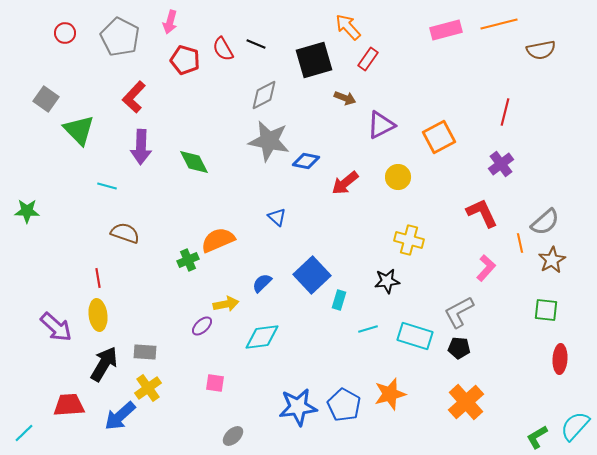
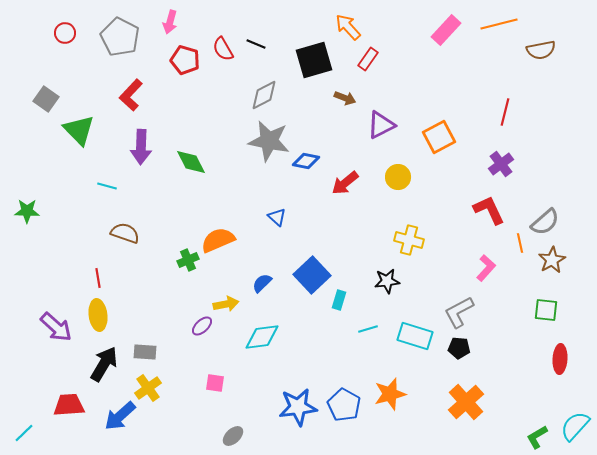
pink rectangle at (446, 30): rotated 32 degrees counterclockwise
red L-shape at (134, 97): moved 3 px left, 2 px up
green diamond at (194, 162): moved 3 px left
red L-shape at (482, 213): moved 7 px right, 3 px up
